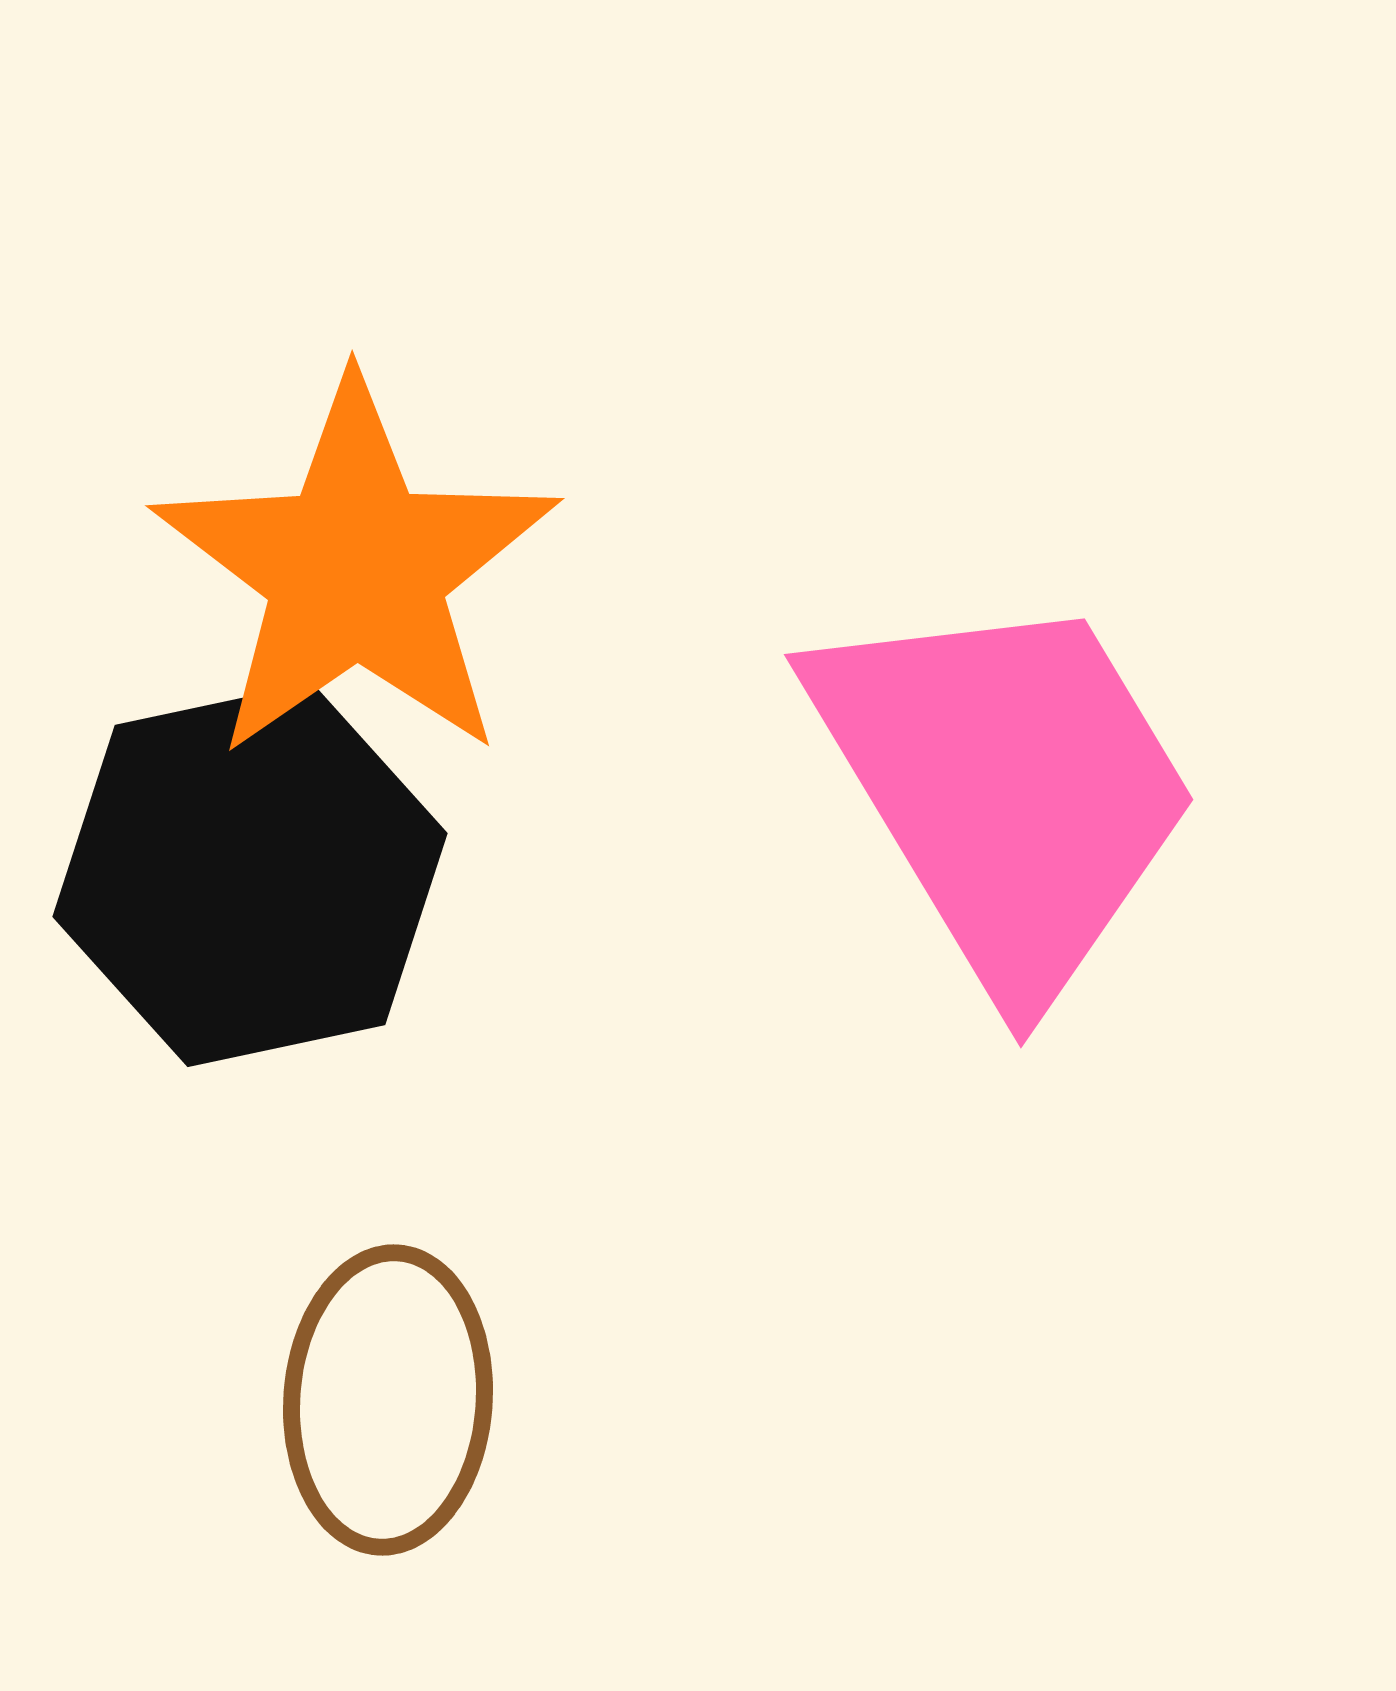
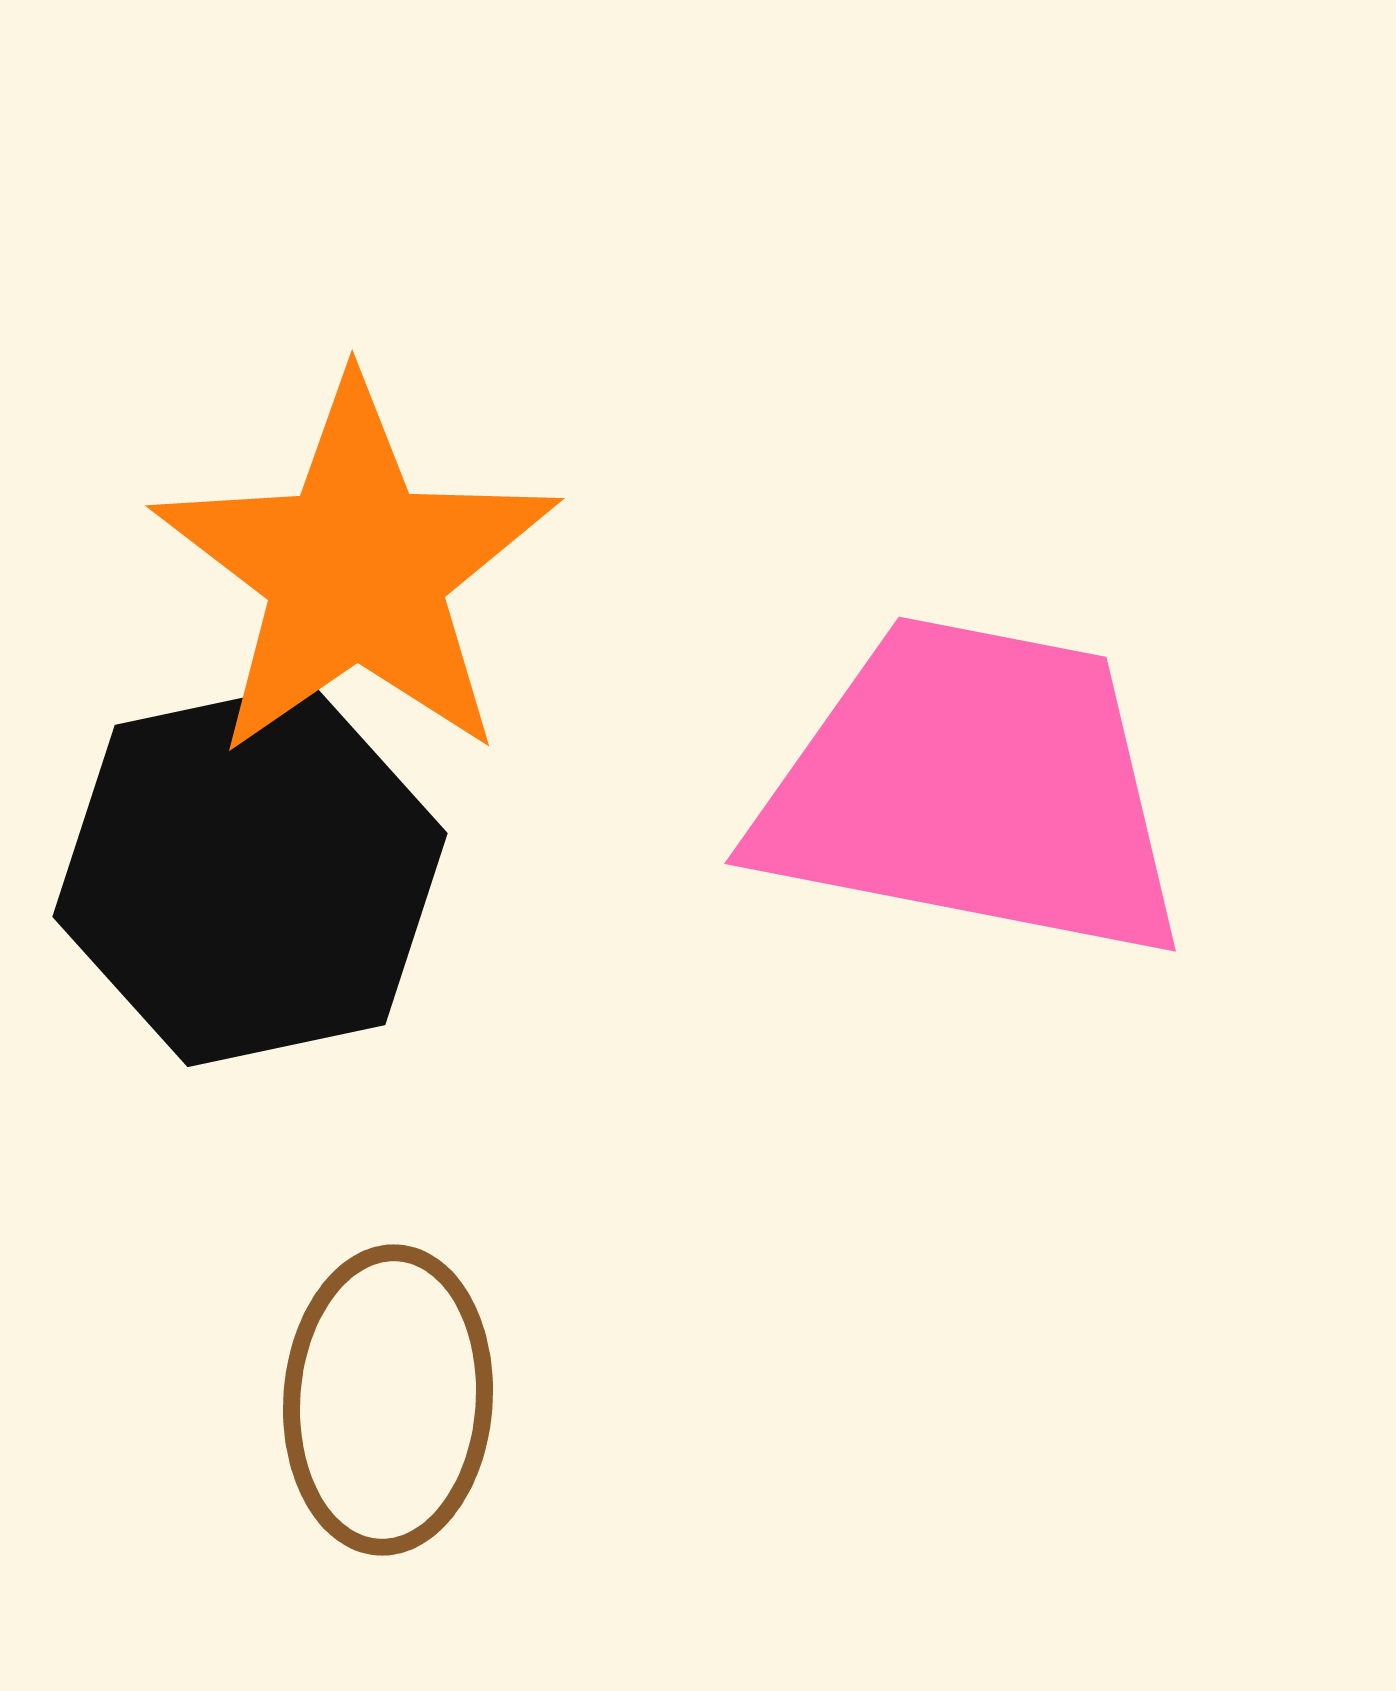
pink trapezoid: moved 33 px left; rotated 48 degrees counterclockwise
